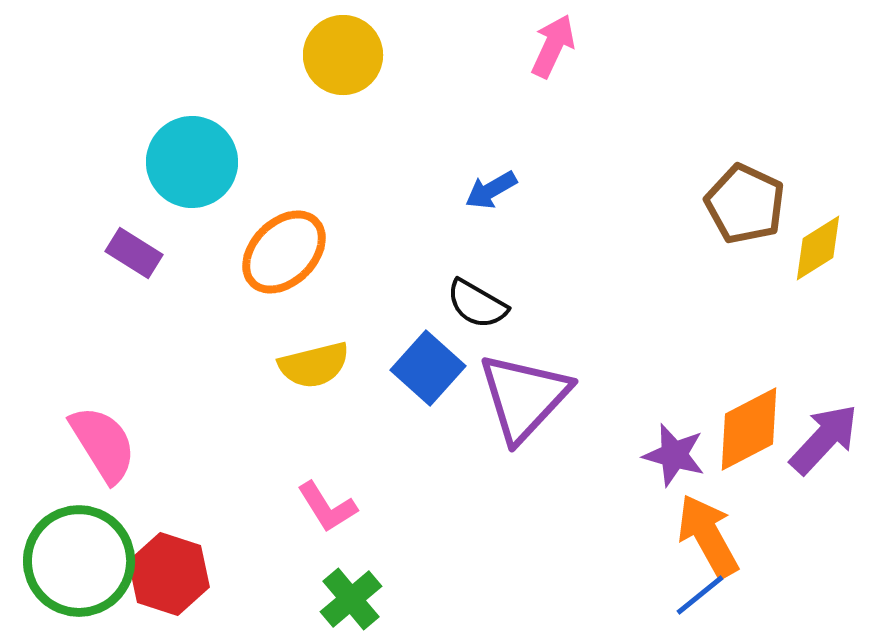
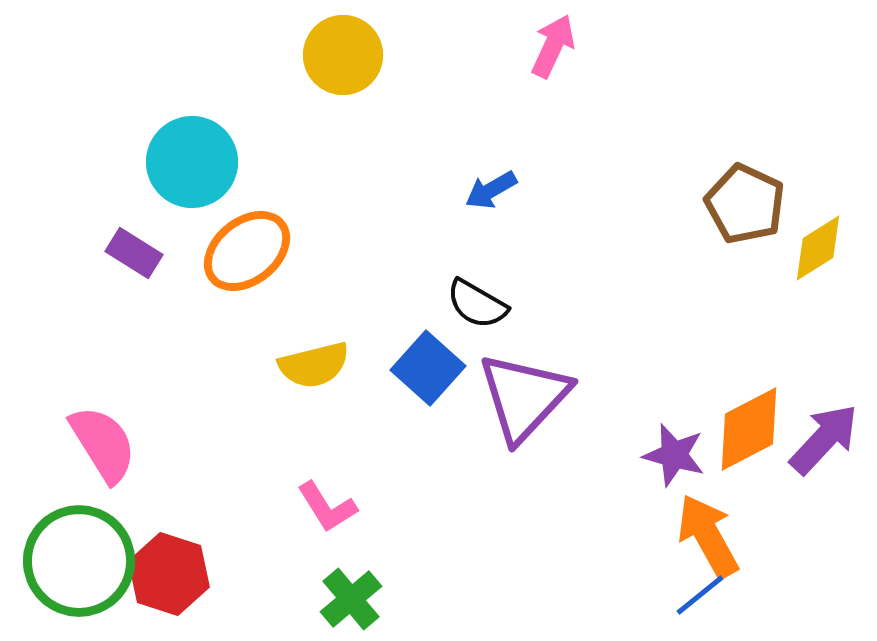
orange ellipse: moved 37 px left, 1 px up; rotated 6 degrees clockwise
